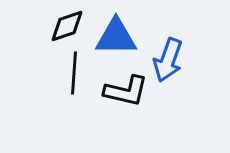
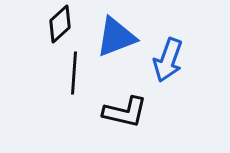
black diamond: moved 7 px left, 2 px up; rotated 24 degrees counterclockwise
blue triangle: rotated 21 degrees counterclockwise
black L-shape: moved 1 px left, 21 px down
